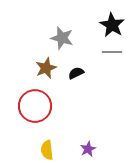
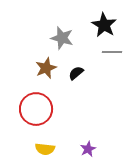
black star: moved 8 px left
black semicircle: rotated 14 degrees counterclockwise
red circle: moved 1 px right, 3 px down
yellow semicircle: moved 2 px left, 1 px up; rotated 78 degrees counterclockwise
